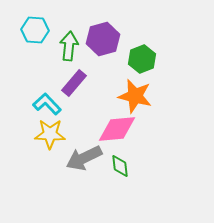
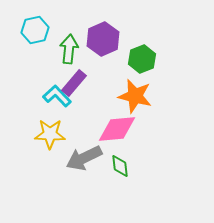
cyan hexagon: rotated 16 degrees counterclockwise
purple hexagon: rotated 8 degrees counterclockwise
green arrow: moved 3 px down
cyan L-shape: moved 10 px right, 8 px up
